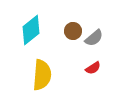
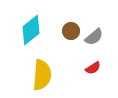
brown circle: moved 2 px left
gray semicircle: moved 1 px up
